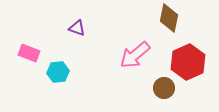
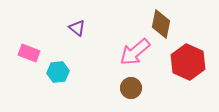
brown diamond: moved 8 px left, 6 px down
purple triangle: rotated 18 degrees clockwise
pink arrow: moved 3 px up
red hexagon: rotated 12 degrees counterclockwise
brown circle: moved 33 px left
